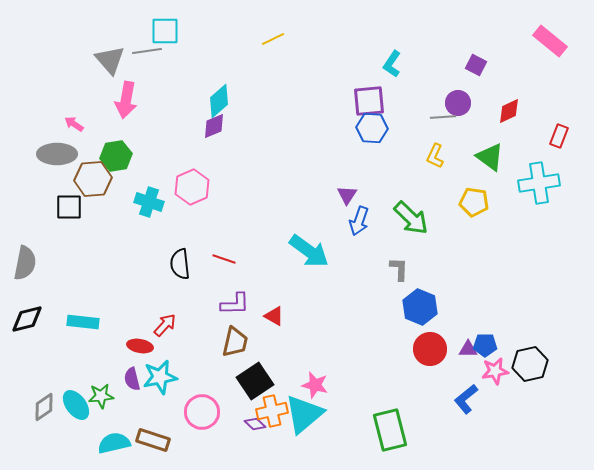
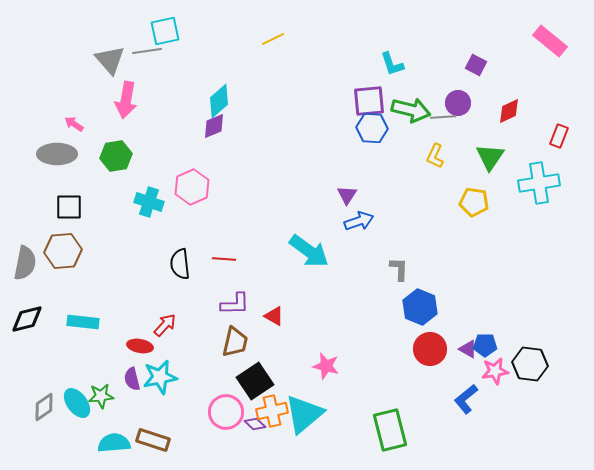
cyan square at (165, 31): rotated 12 degrees counterclockwise
cyan L-shape at (392, 64): rotated 52 degrees counterclockwise
green triangle at (490, 157): rotated 28 degrees clockwise
brown hexagon at (93, 179): moved 30 px left, 72 px down
green arrow at (411, 218): moved 108 px up; rotated 30 degrees counterclockwise
blue arrow at (359, 221): rotated 128 degrees counterclockwise
red line at (224, 259): rotated 15 degrees counterclockwise
purple triangle at (468, 349): rotated 30 degrees clockwise
black hexagon at (530, 364): rotated 20 degrees clockwise
pink star at (315, 385): moved 11 px right, 19 px up
cyan ellipse at (76, 405): moved 1 px right, 2 px up
pink circle at (202, 412): moved 24 px right
cyan semicircle at (114, 443): rotated 8 degrees clockwise
